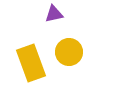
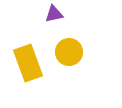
yellow rectangle: moved 3 px left
